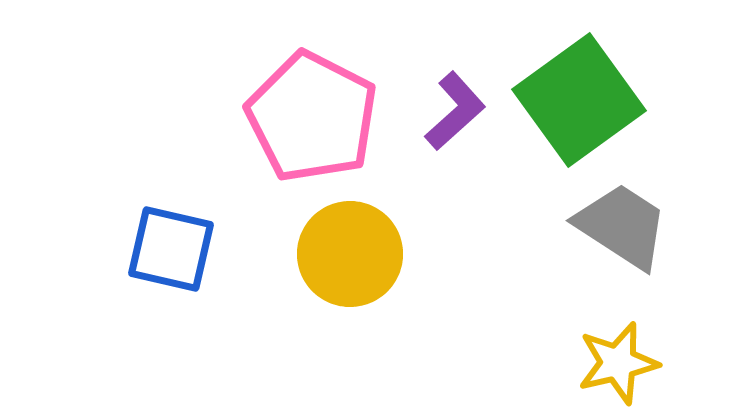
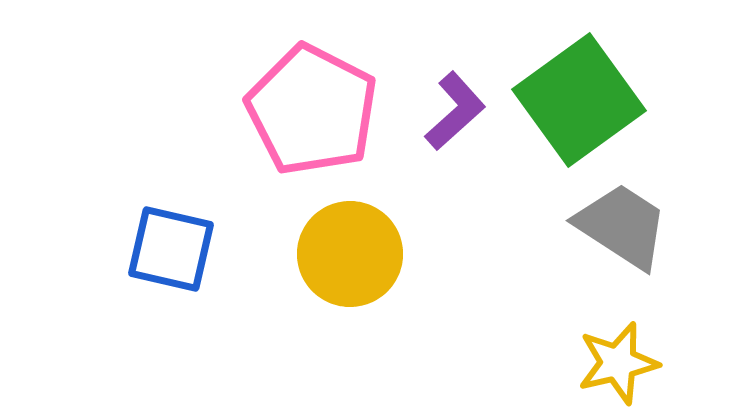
pink pentagon: moved 7 px up
